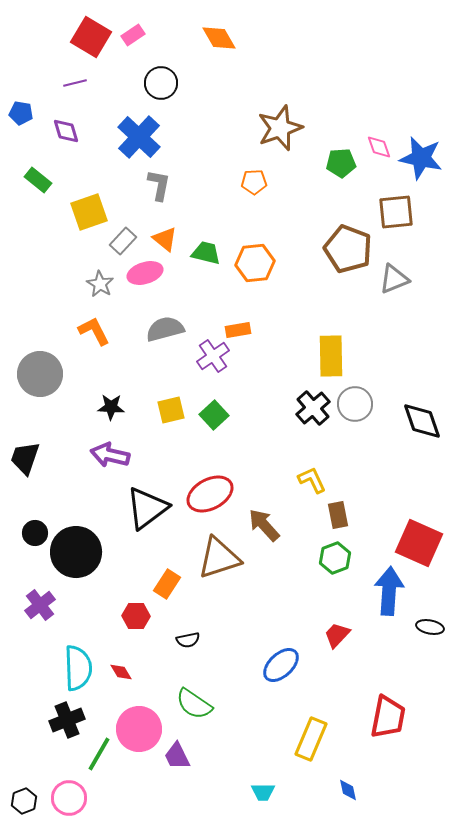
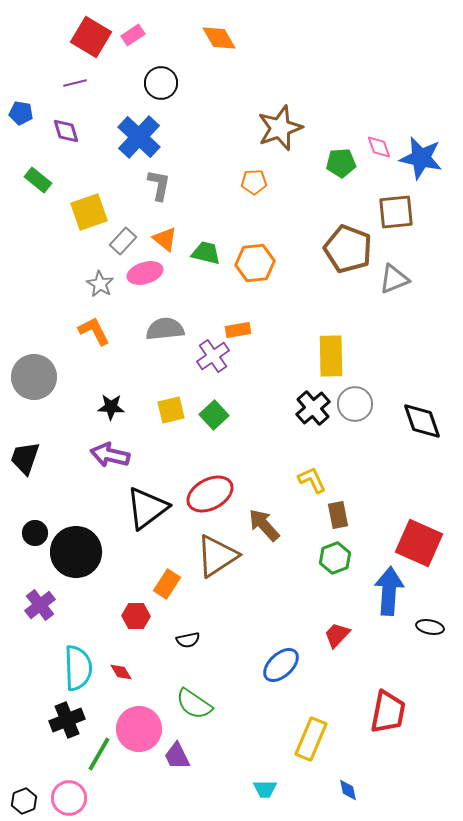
gray semicircle at (165, 329): rotated 9 degrees clockwise
gray circle at (40, 374): moved 6 px left, 3 px down
brown triangle at (219, 558): moved 2 px left, 2 px up; rotated 15 degrees counterclockwise
red trapezoid at (388, 717): moved 5 px up
cyan trapezoid at (263, 792): moved 2 px right, 3 px up
